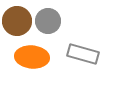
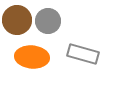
brown circle: moved 1 px up
